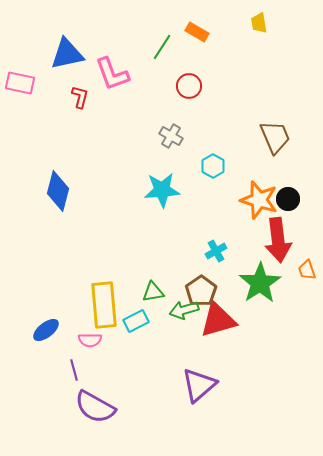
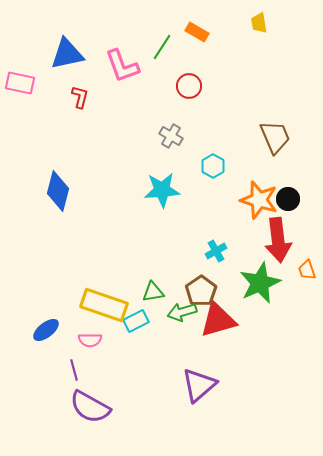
pink L-shape: moved 10 px right, 8 px up
green star: rotated 9 degrees clockwise
yellow rectangle: rotated 66 degrees counterclockwise
green arrow: moved 2 px left, 2 px down
purple semicircle: moved 5 px left
